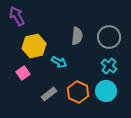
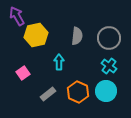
gray circle: moved 1 px down
yellow hexagon: moved 2 px right, 11 px up
cyan arrow: rotated 119 degrees counterclockwise
gray rectangle: moved 1 px left
